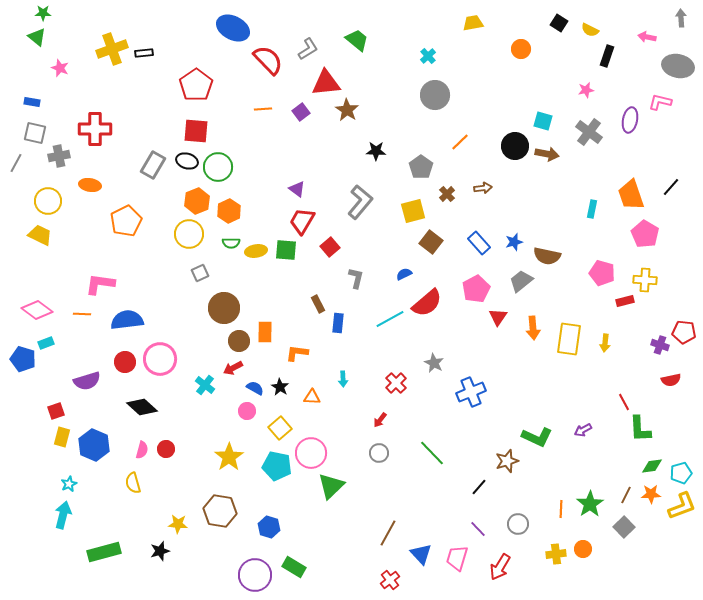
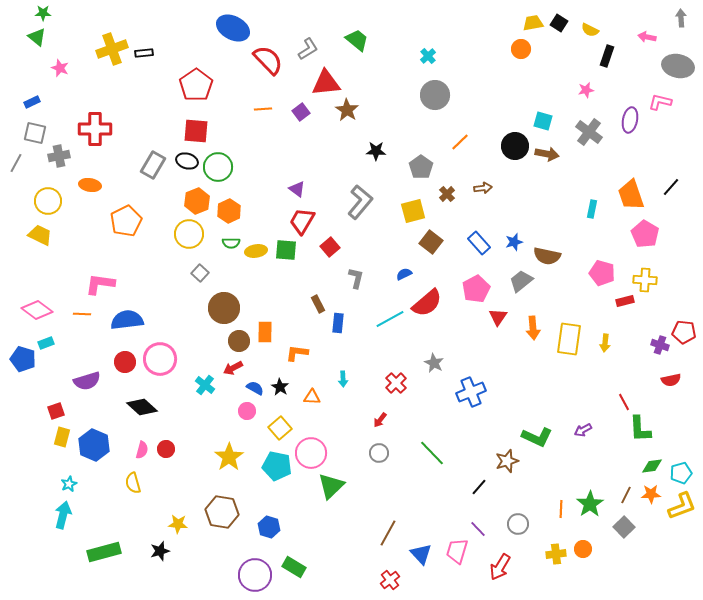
yellow trapezoid at (473, 23): moved 60 px right
blue rectangle at (32, 102): rotated 35 degrees counterclockwise
gray square at (200, 273): rotated 24 degrees counterclockwise
brown hexagon at (220, 511): moved 2 px right, 1 px down
pink trapezoid at (457, 558): moved 7 px up
